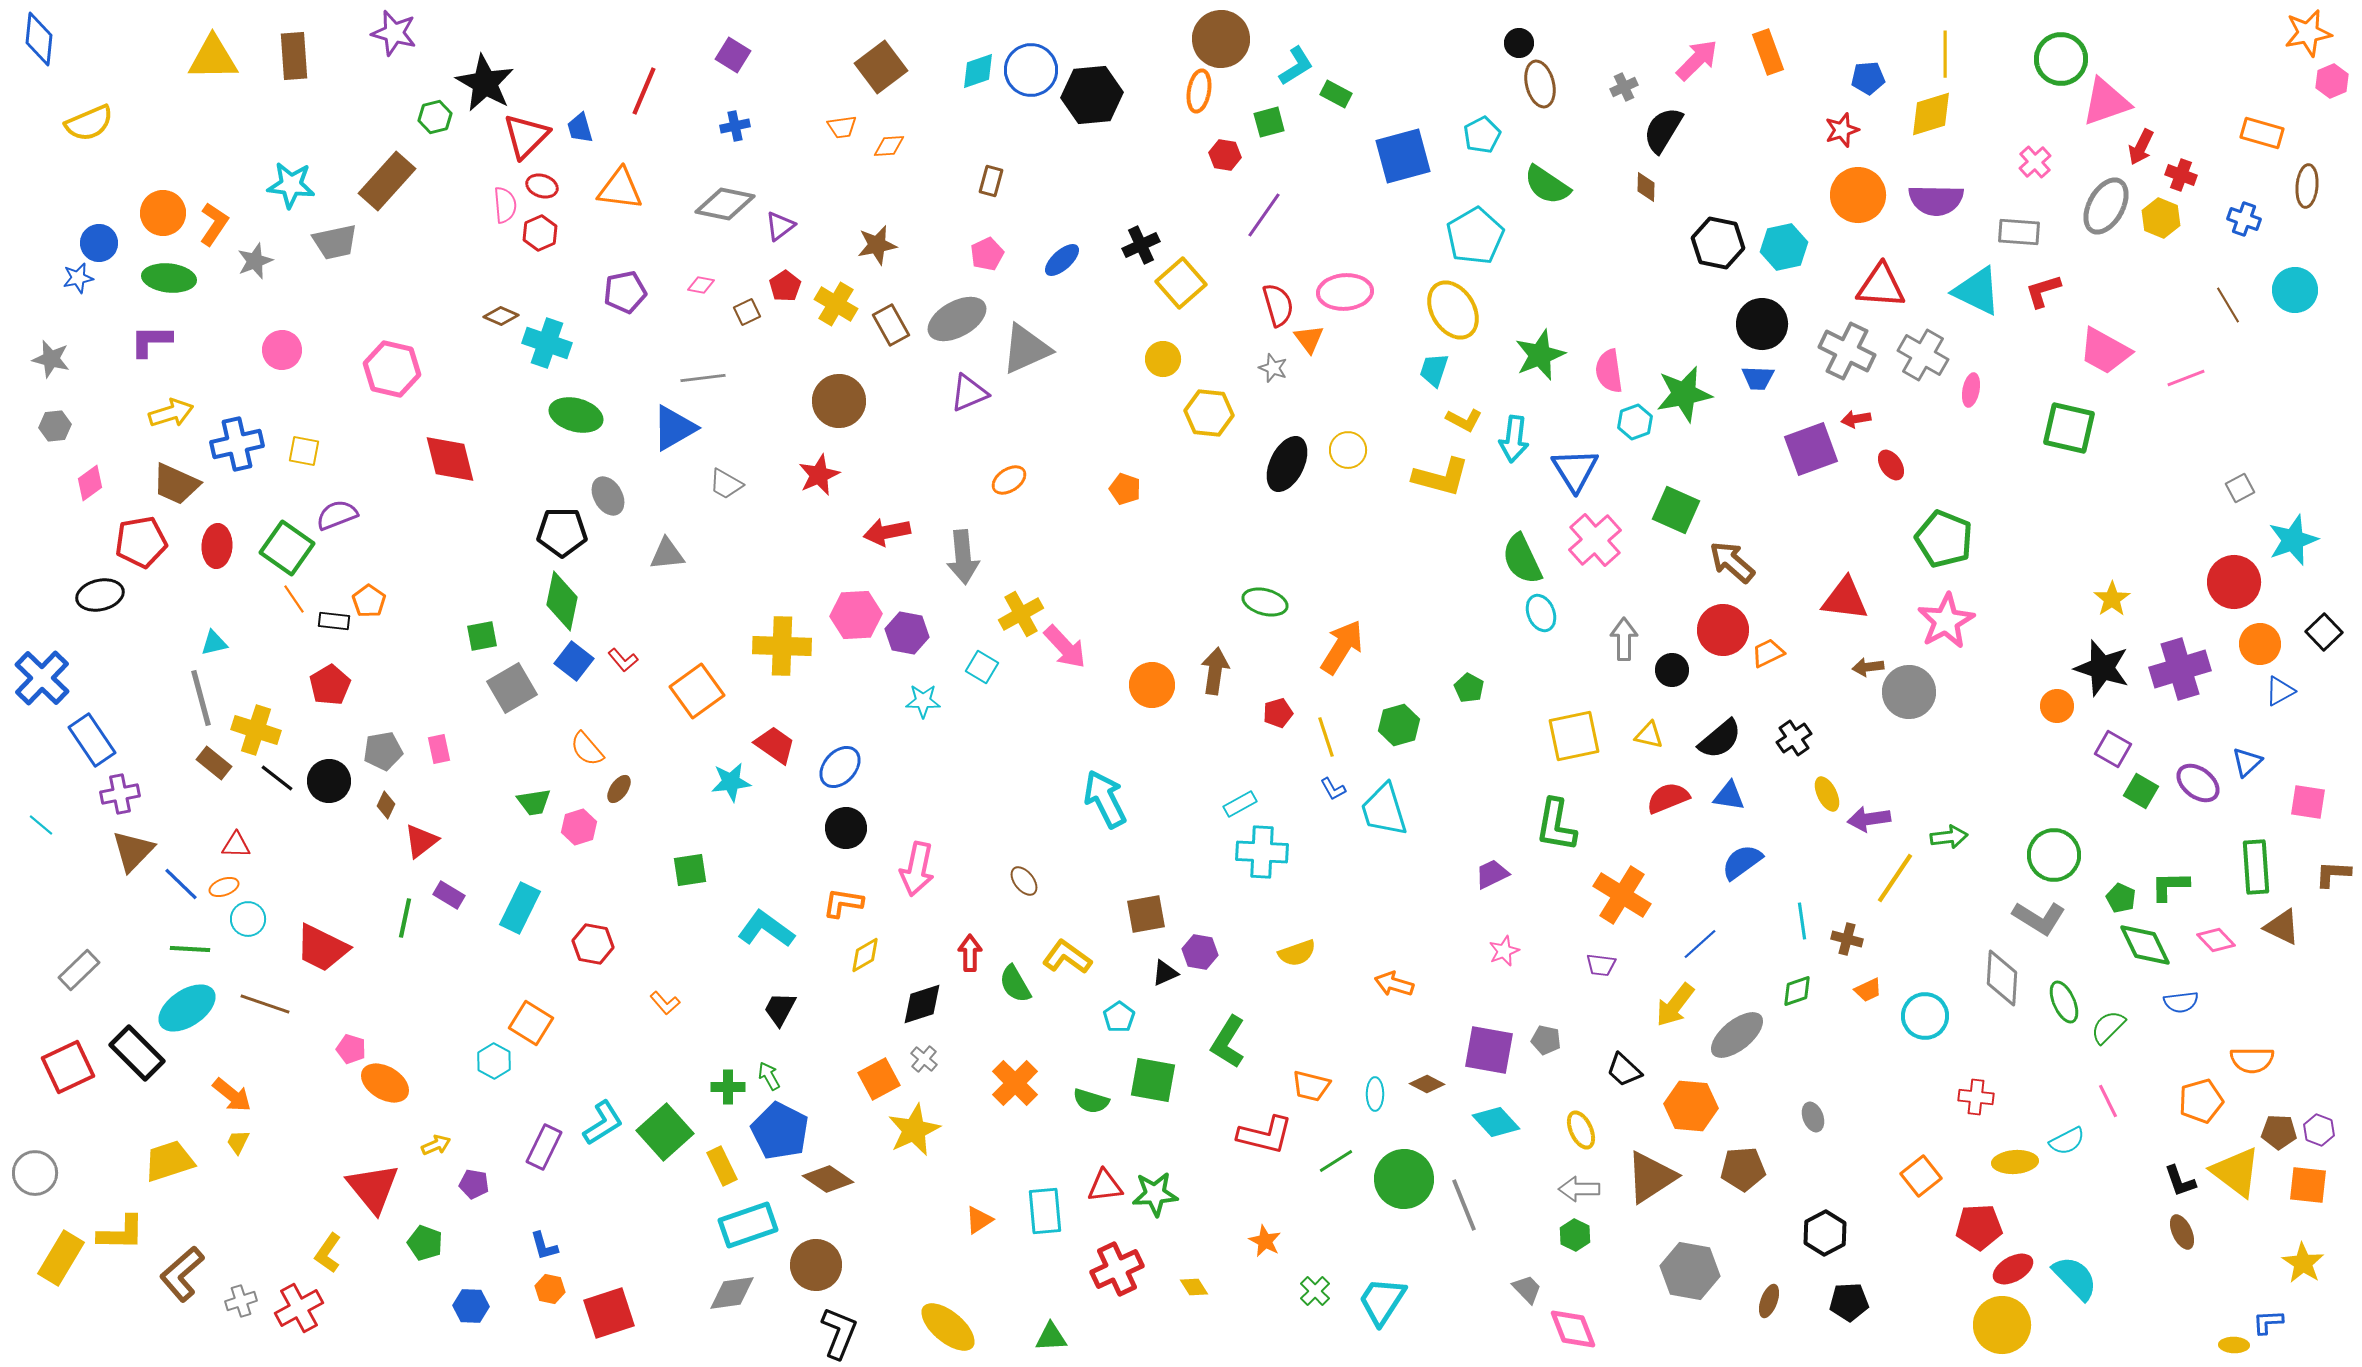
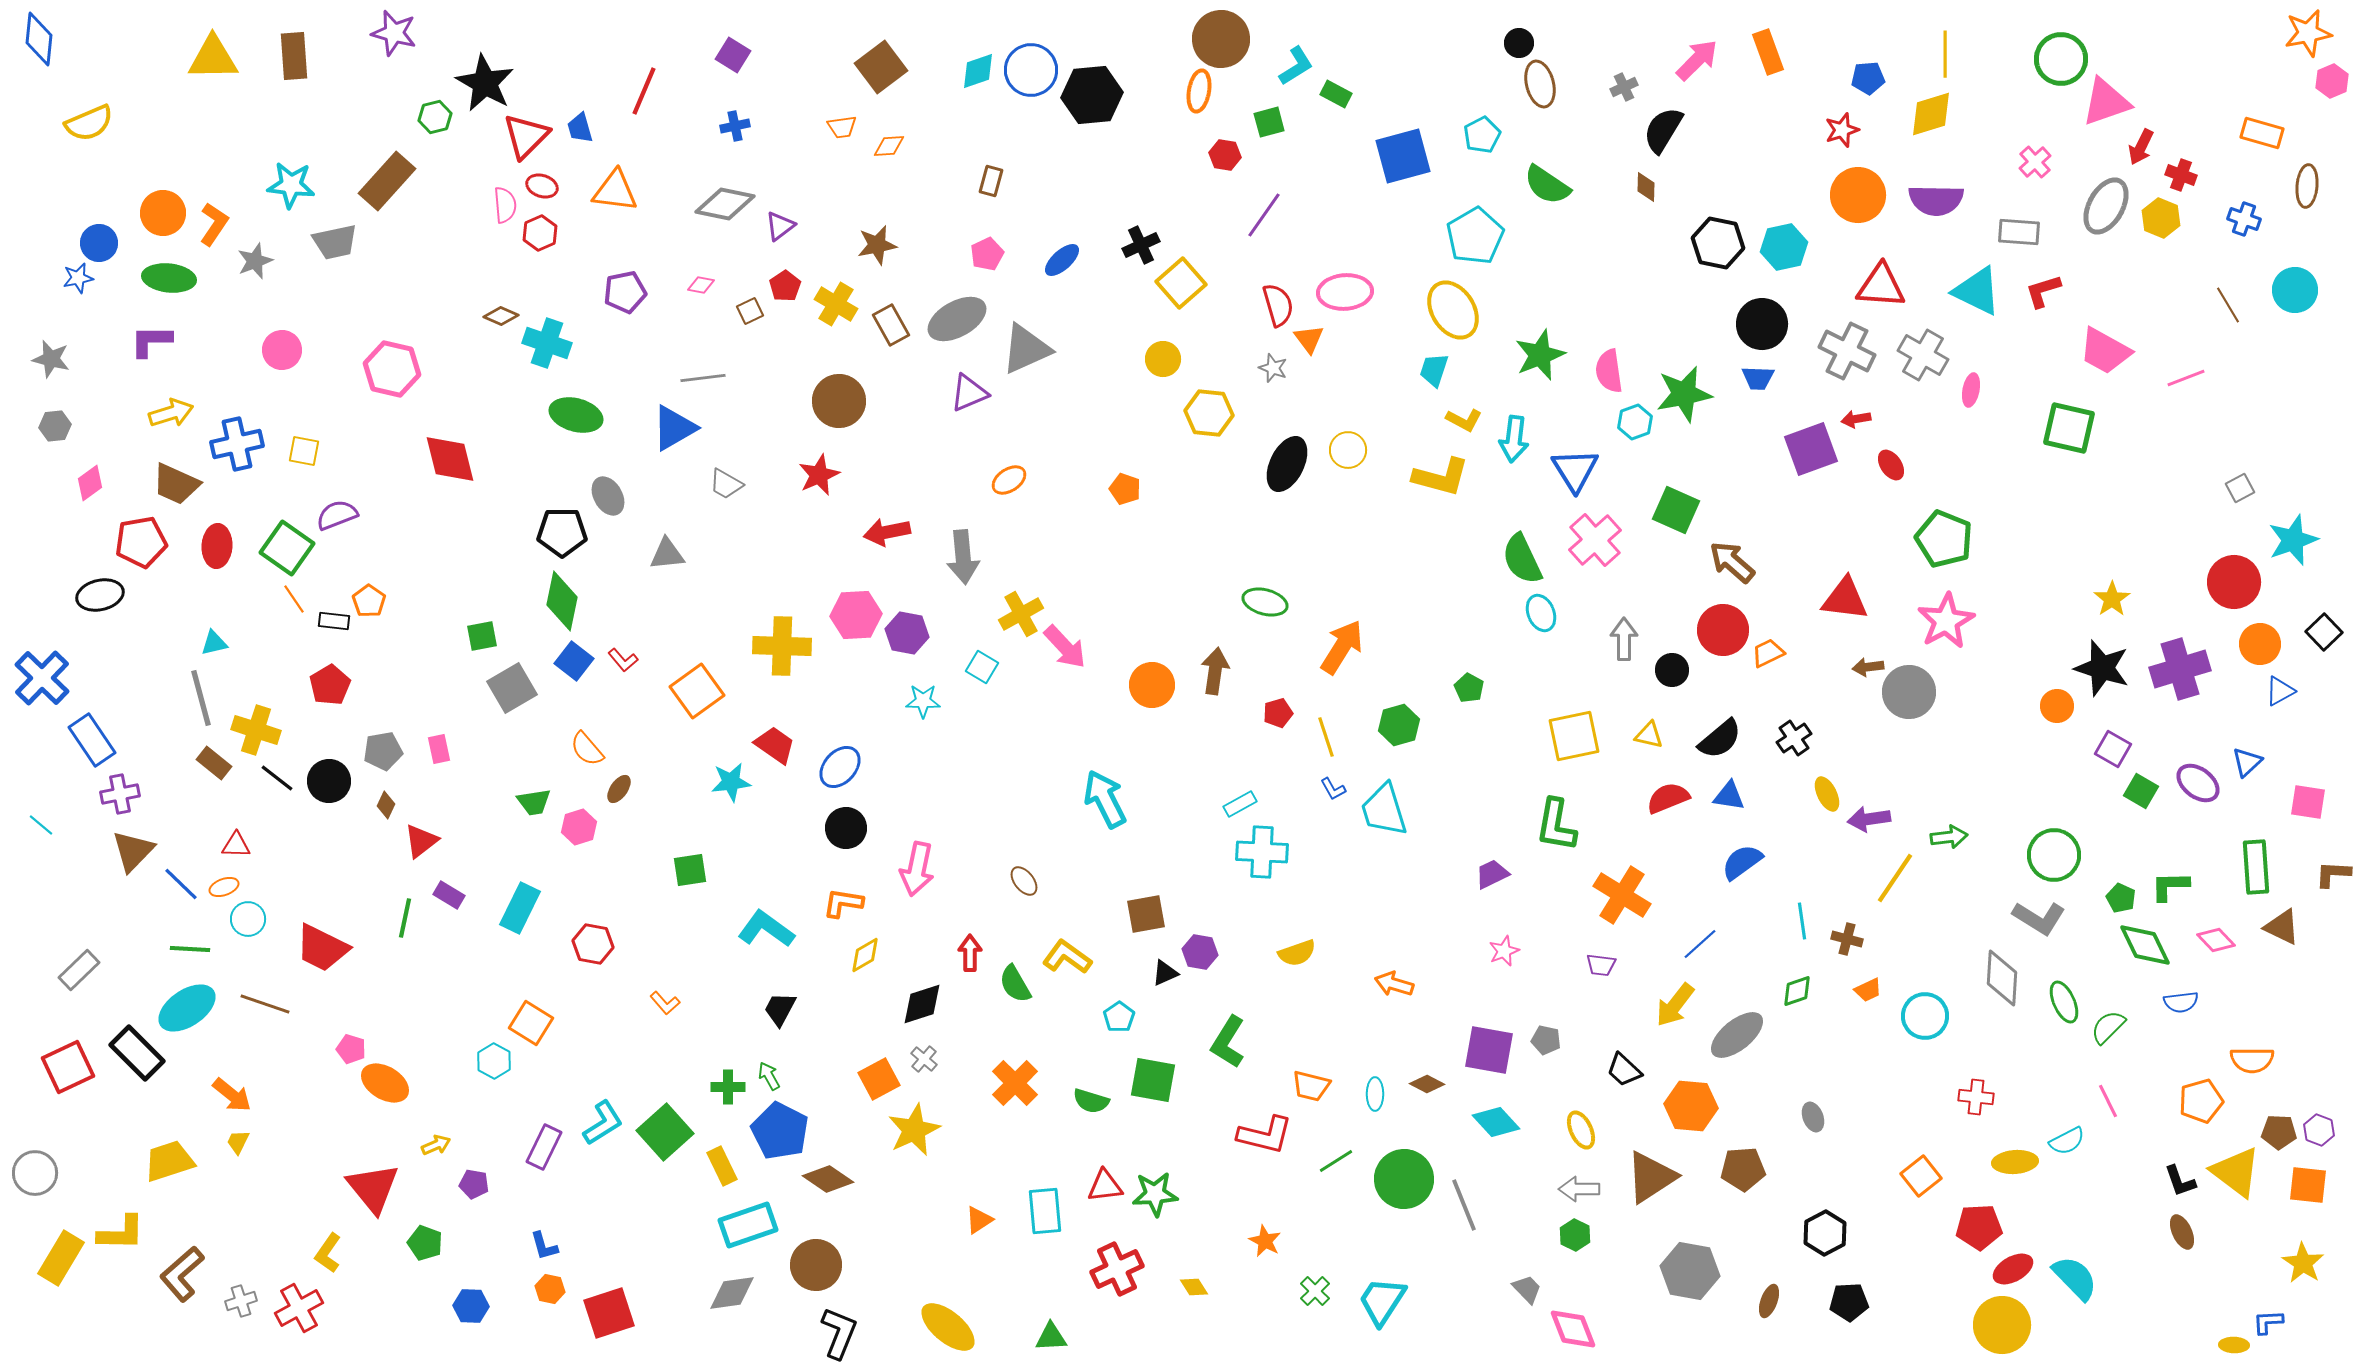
orange triangle at (620, 189): moved 5 px left, 2 px down
brown square at (747, 312): moved 3 px right, 1 px up
